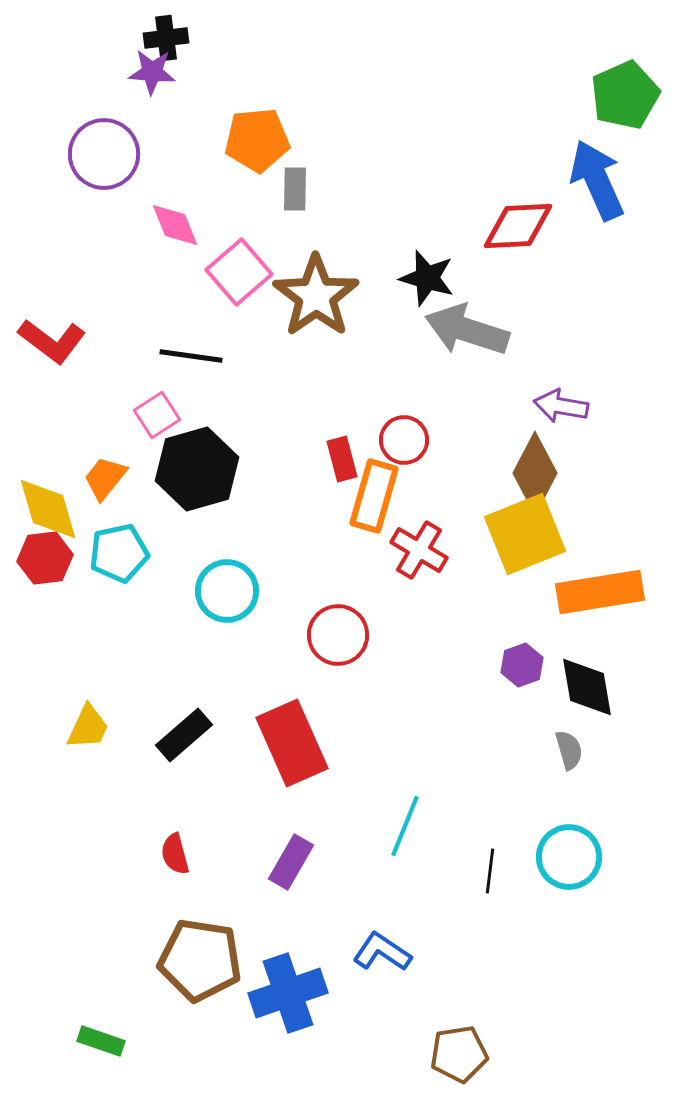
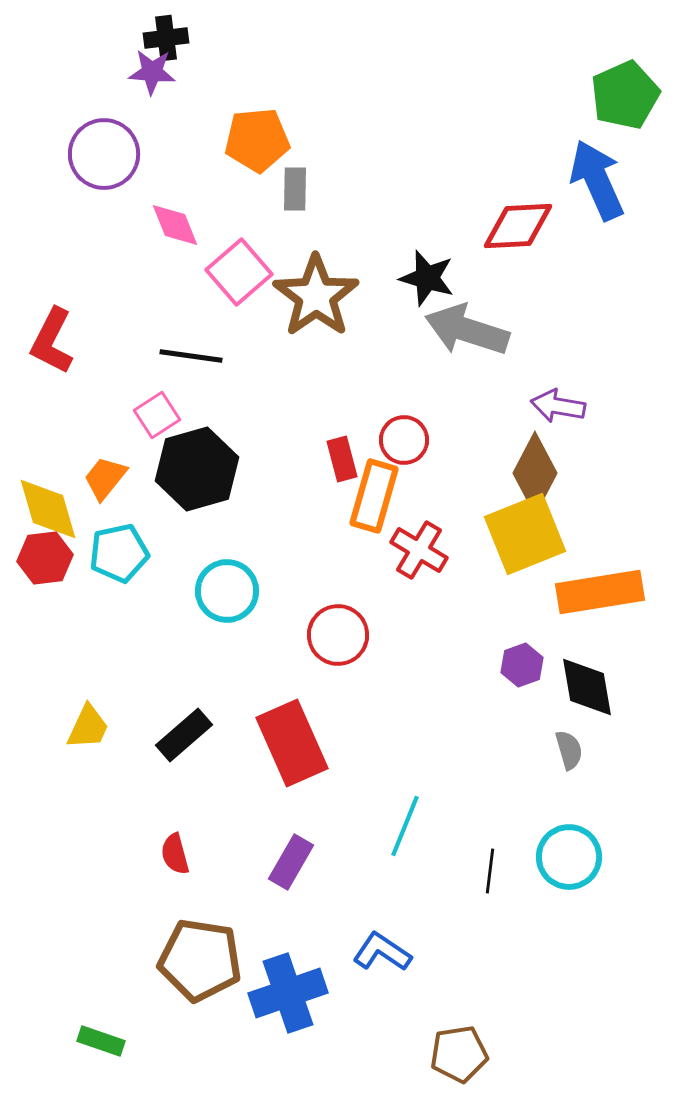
red L-shape at (52, 341): rotated 80 degrees clockwise
purple arrow at (561, 406): moved 3 px left
